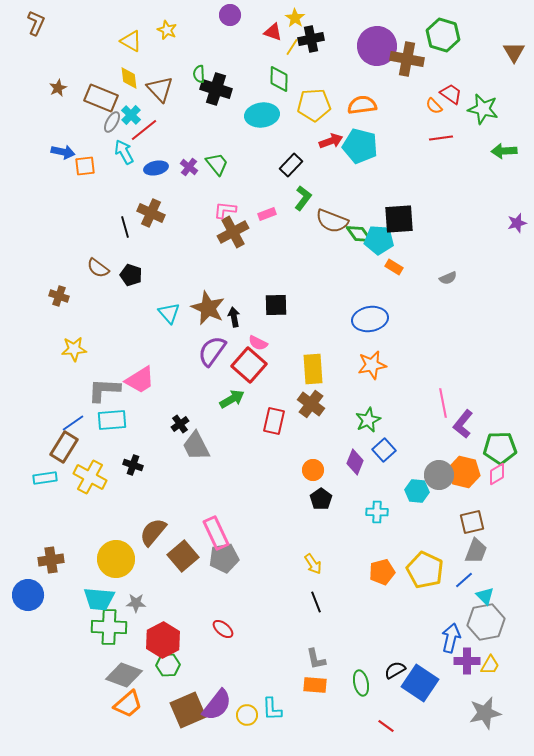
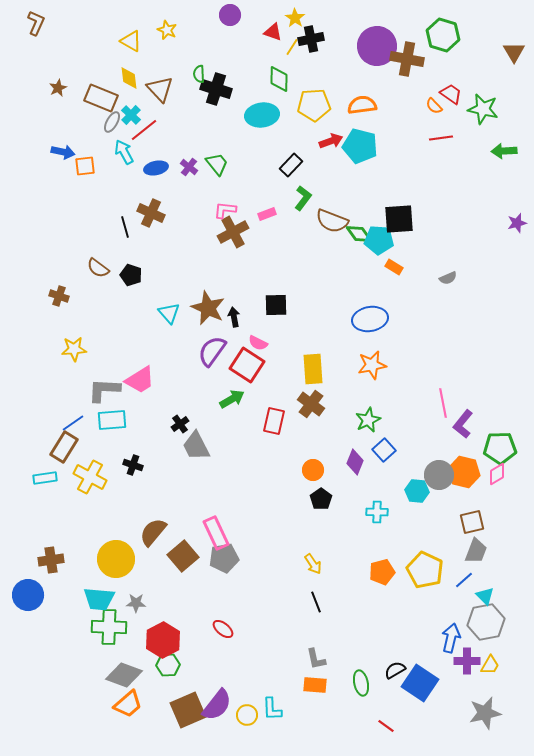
red square at (249, 365): moved 2 px left; rotated 8 degrees counterclockwise
